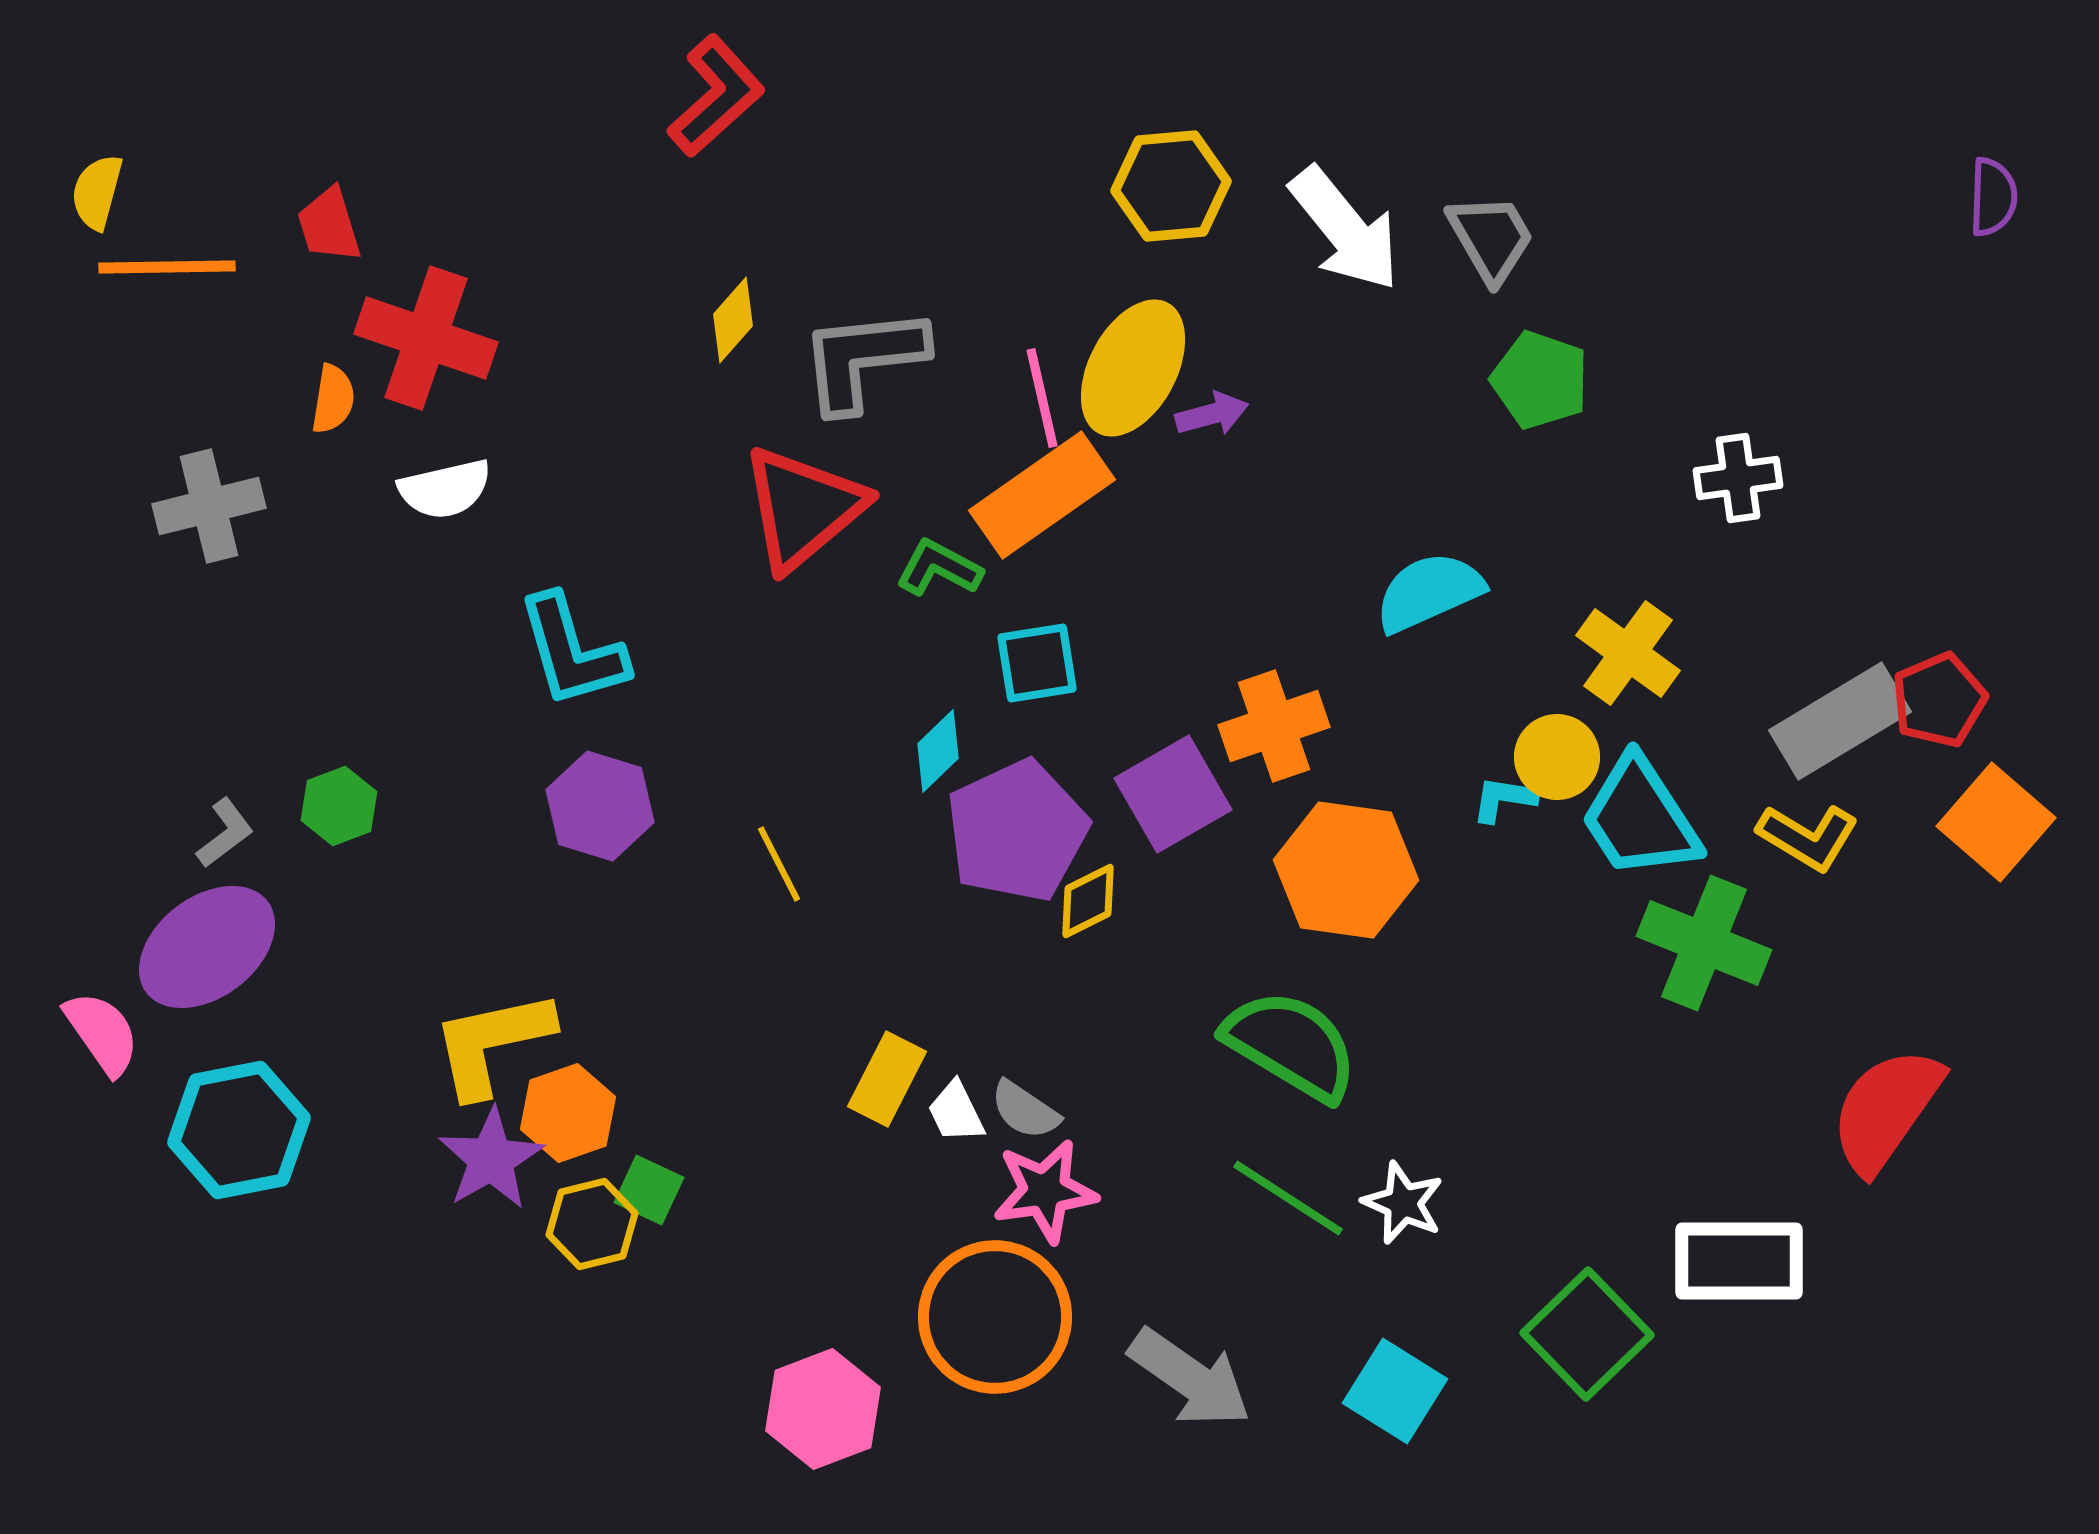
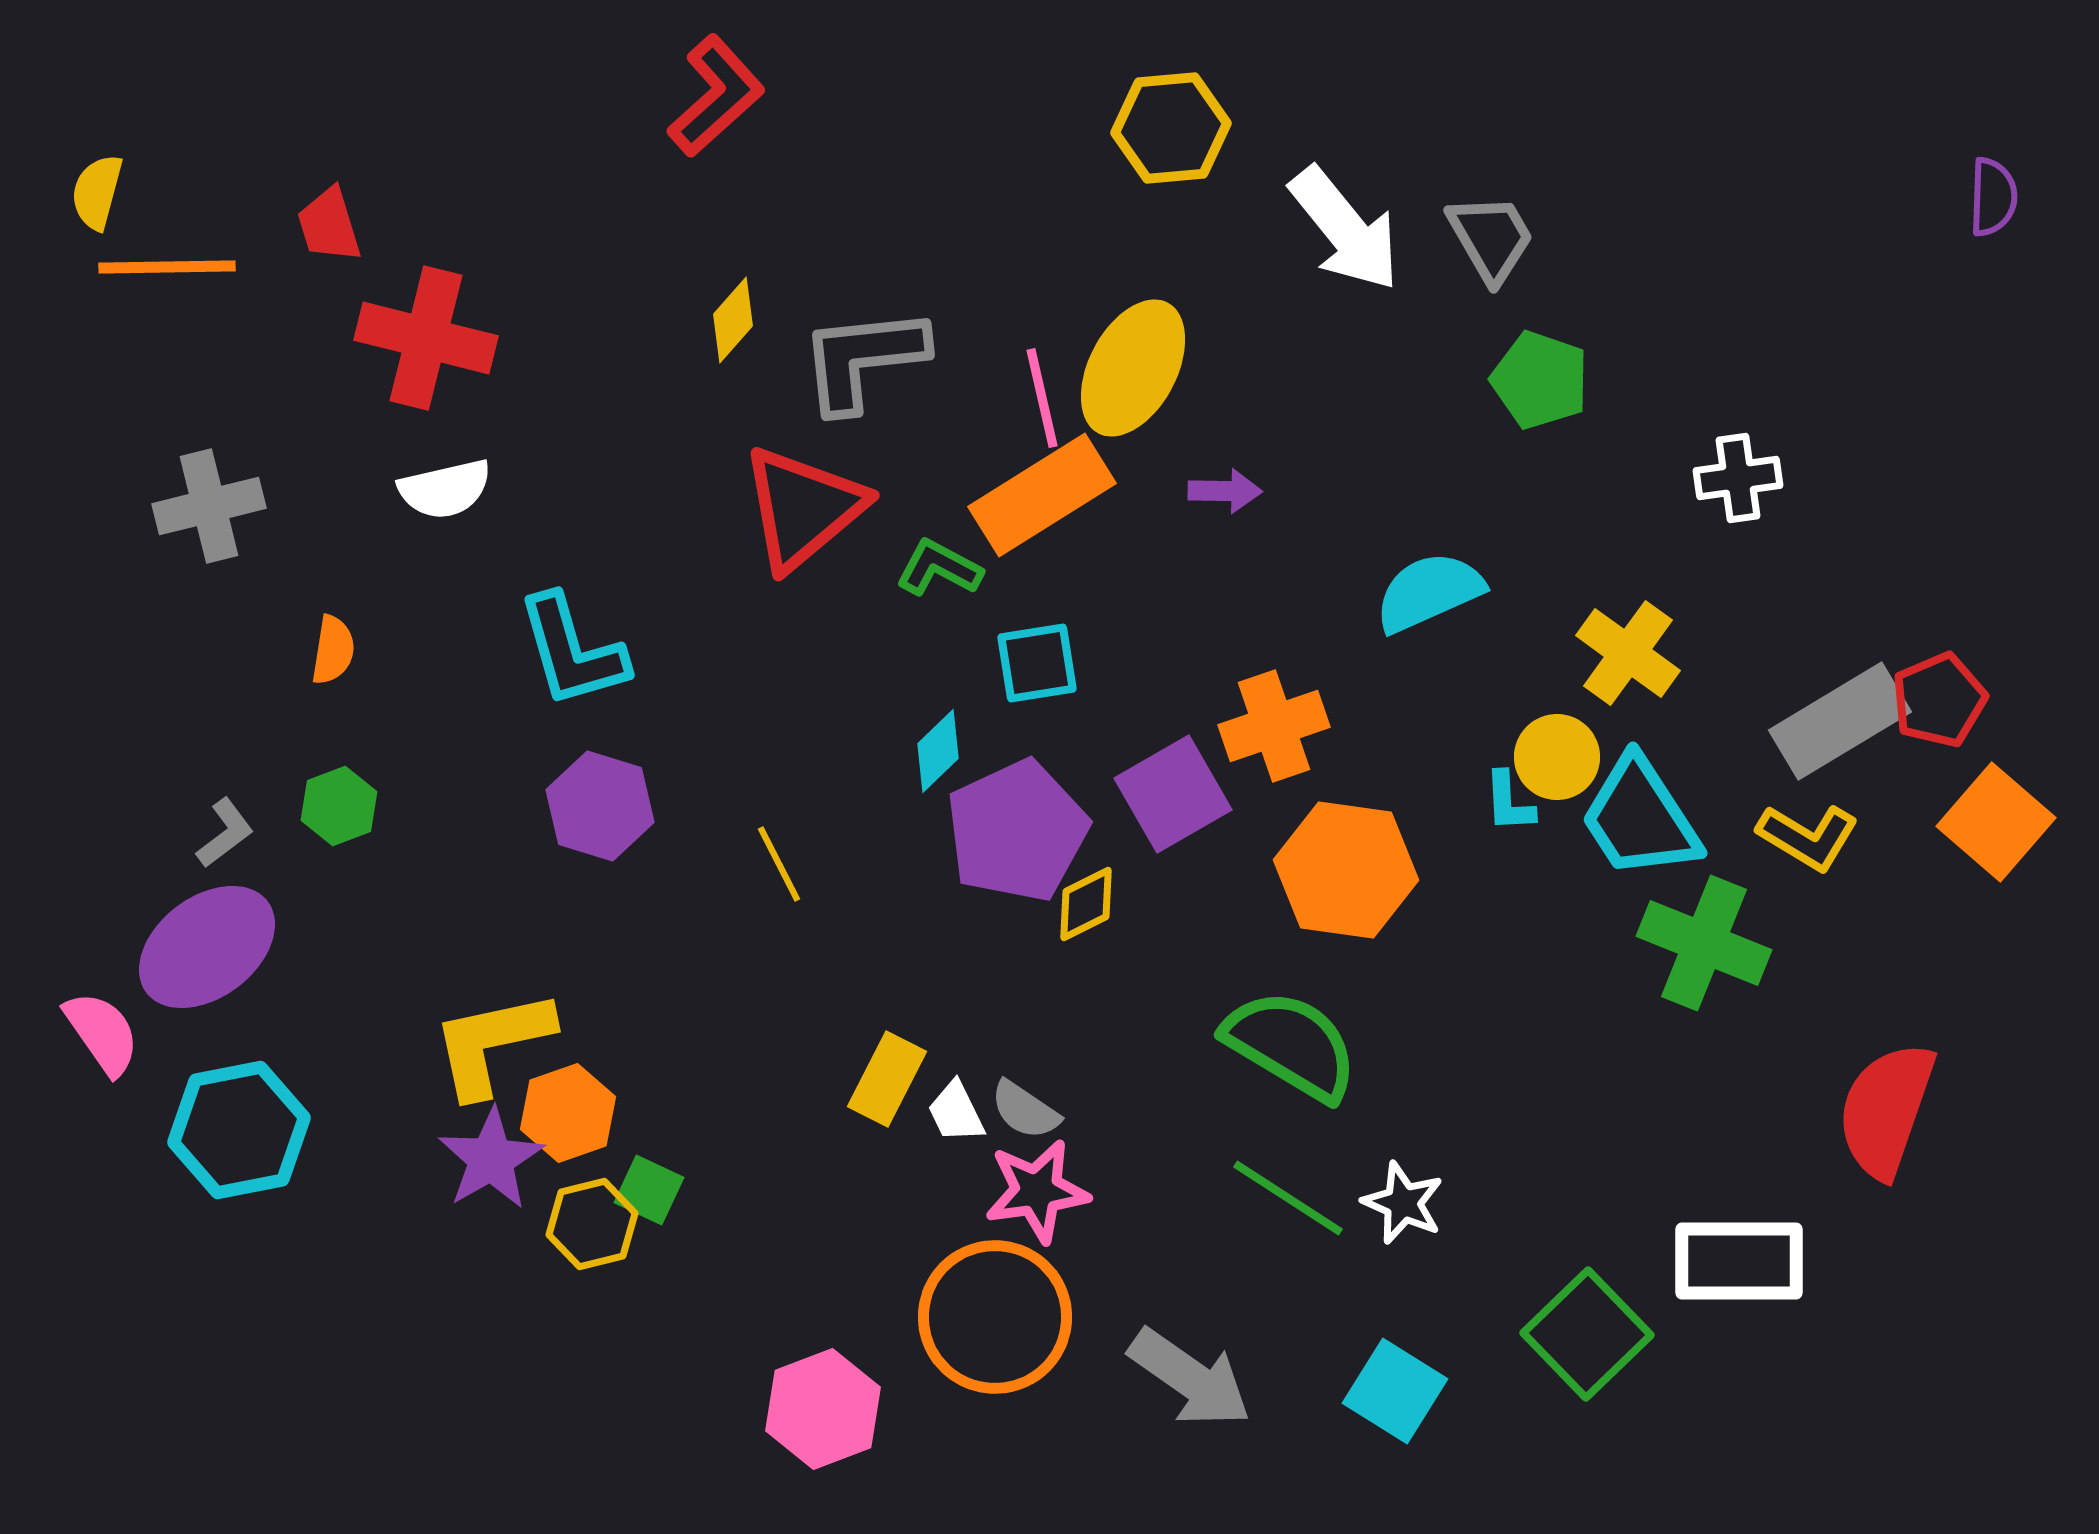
yellow hexagon at (1171, 186): moved 58 px up
red cross at (426, 338): rotated 5 degrees counterclockwise
orange semicircle at (333, 399): moved 251 px down
purple arrow at (1212, 414): moved 13 px right, 77 px down; rotated 16 degrees clockwise
orange rectangle at (1042, 495): rotated 3 degrees clockwise
cyan L-shape at (1504, 799): moved 5 px right, 3 px down; rotated 102 degrees counterclockwise
yellow diamond at (1088, 901): moved 2 px left, 3 px down
red semicircle at (1886, 1110): rotated 16 degrees counterclockwise
pink star at (1045, 1191): moved 8 px left
